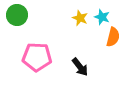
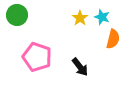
yellow star: rotated 14 degrees clockwise
orange semicircle: moved 2 px down
pink pentagon: rotated 16 degrees clockwise
